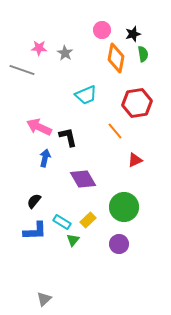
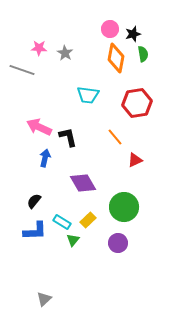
pink circle: moved 8 px right, 1 px up
cyan trapezoid: moved 2 px right; rotated 30 degrees clockwise
orange line: moved 6 px down
purple diamond: moved 4 px down
purple circle: moved 1 px left, 1 px up
